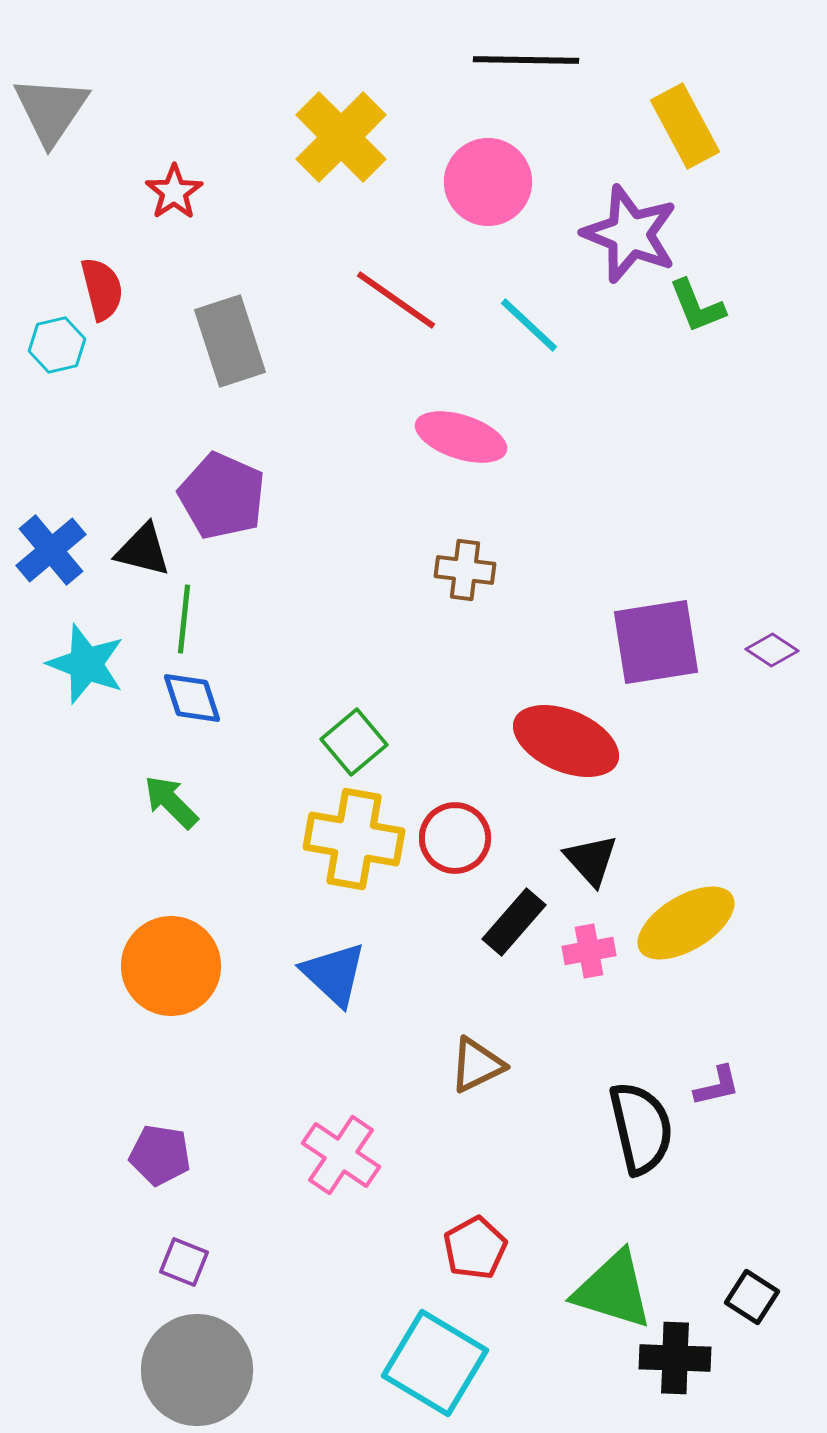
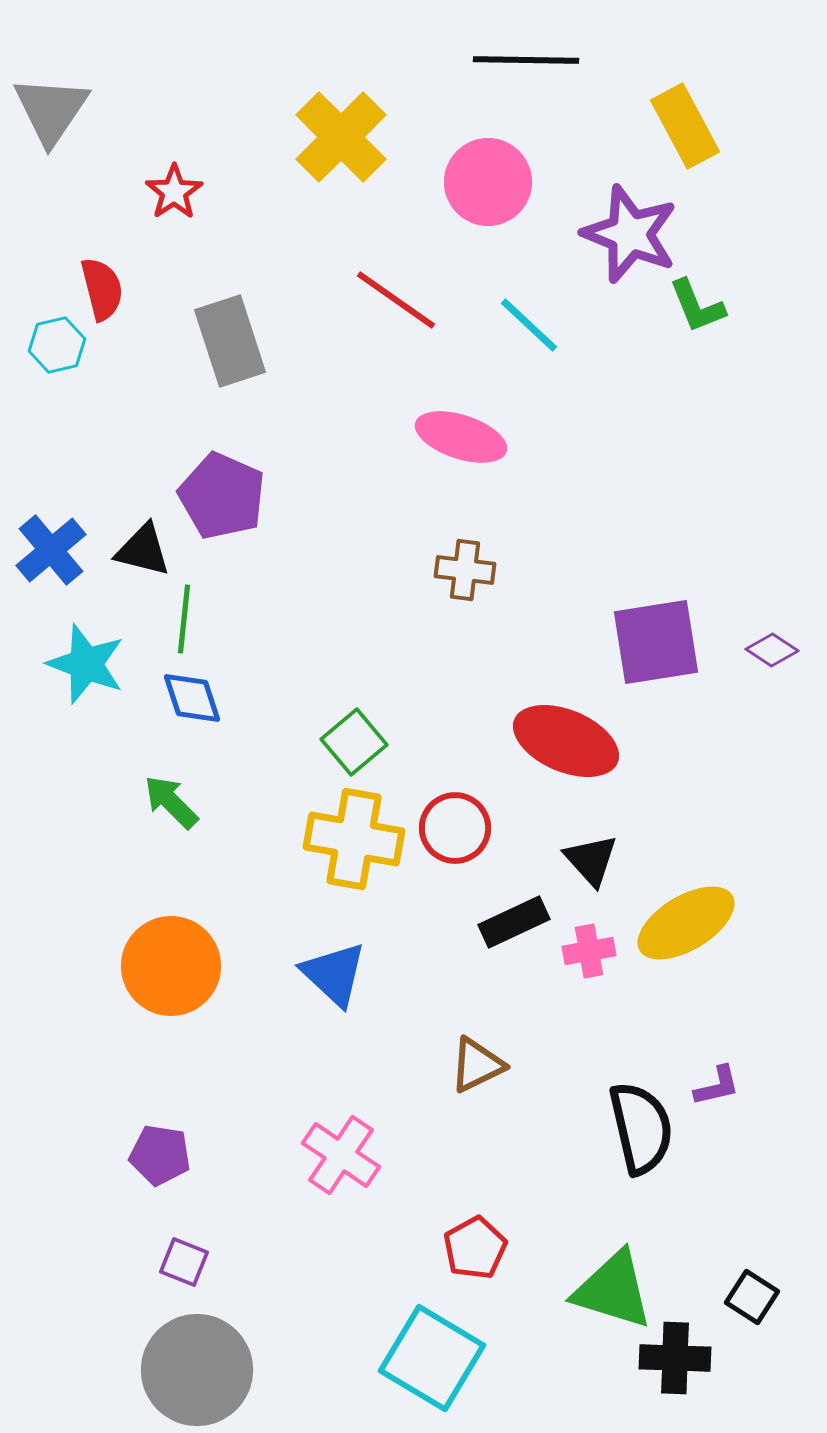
red circle at (455, 838): moved 10 px up
black rectangle at (514, 922): rotated 24 degrees clockwise
cyan square at (435, 1363): moved 3 px left, 5 px up
